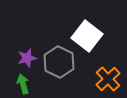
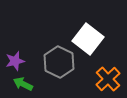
white square: moved 1 px right, 3 px down
purple star: moved 12 px left, 3 px down
green arrow: rotated 48 degrees counterclockwise
